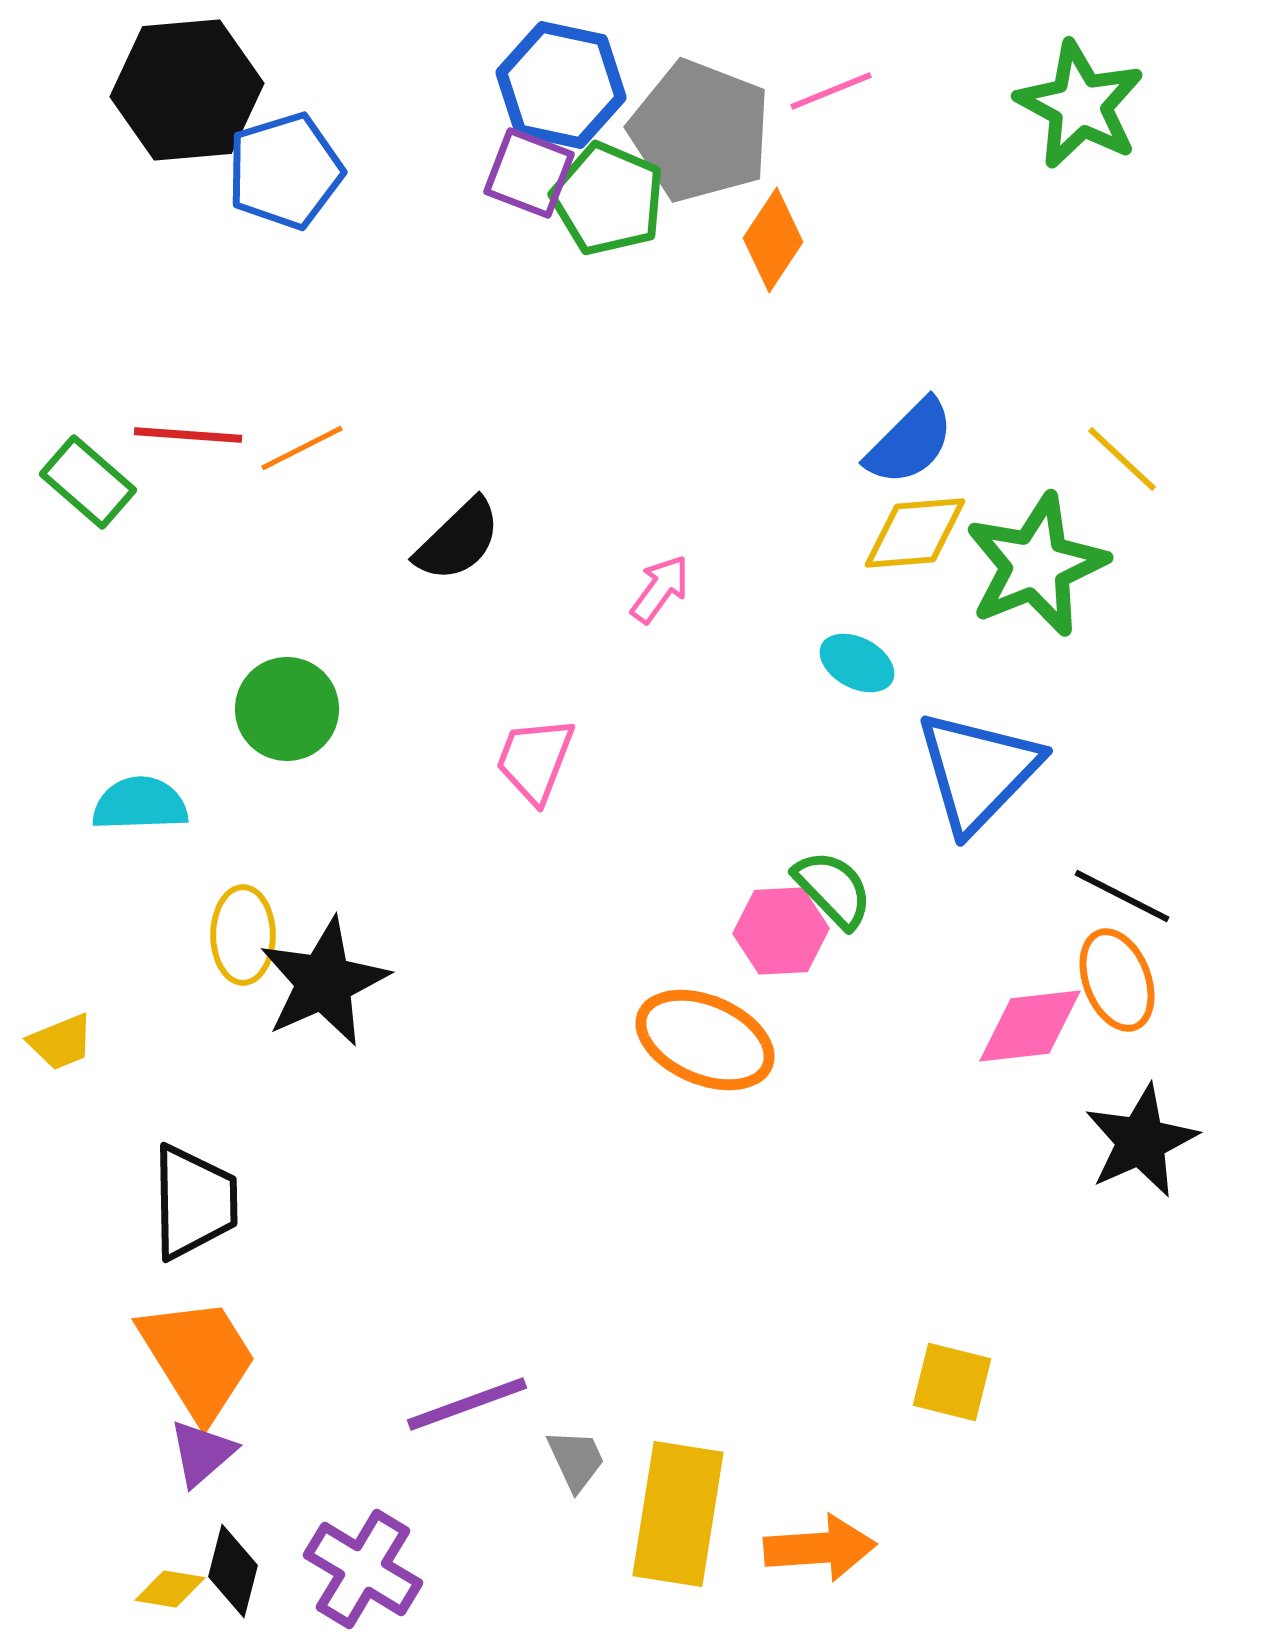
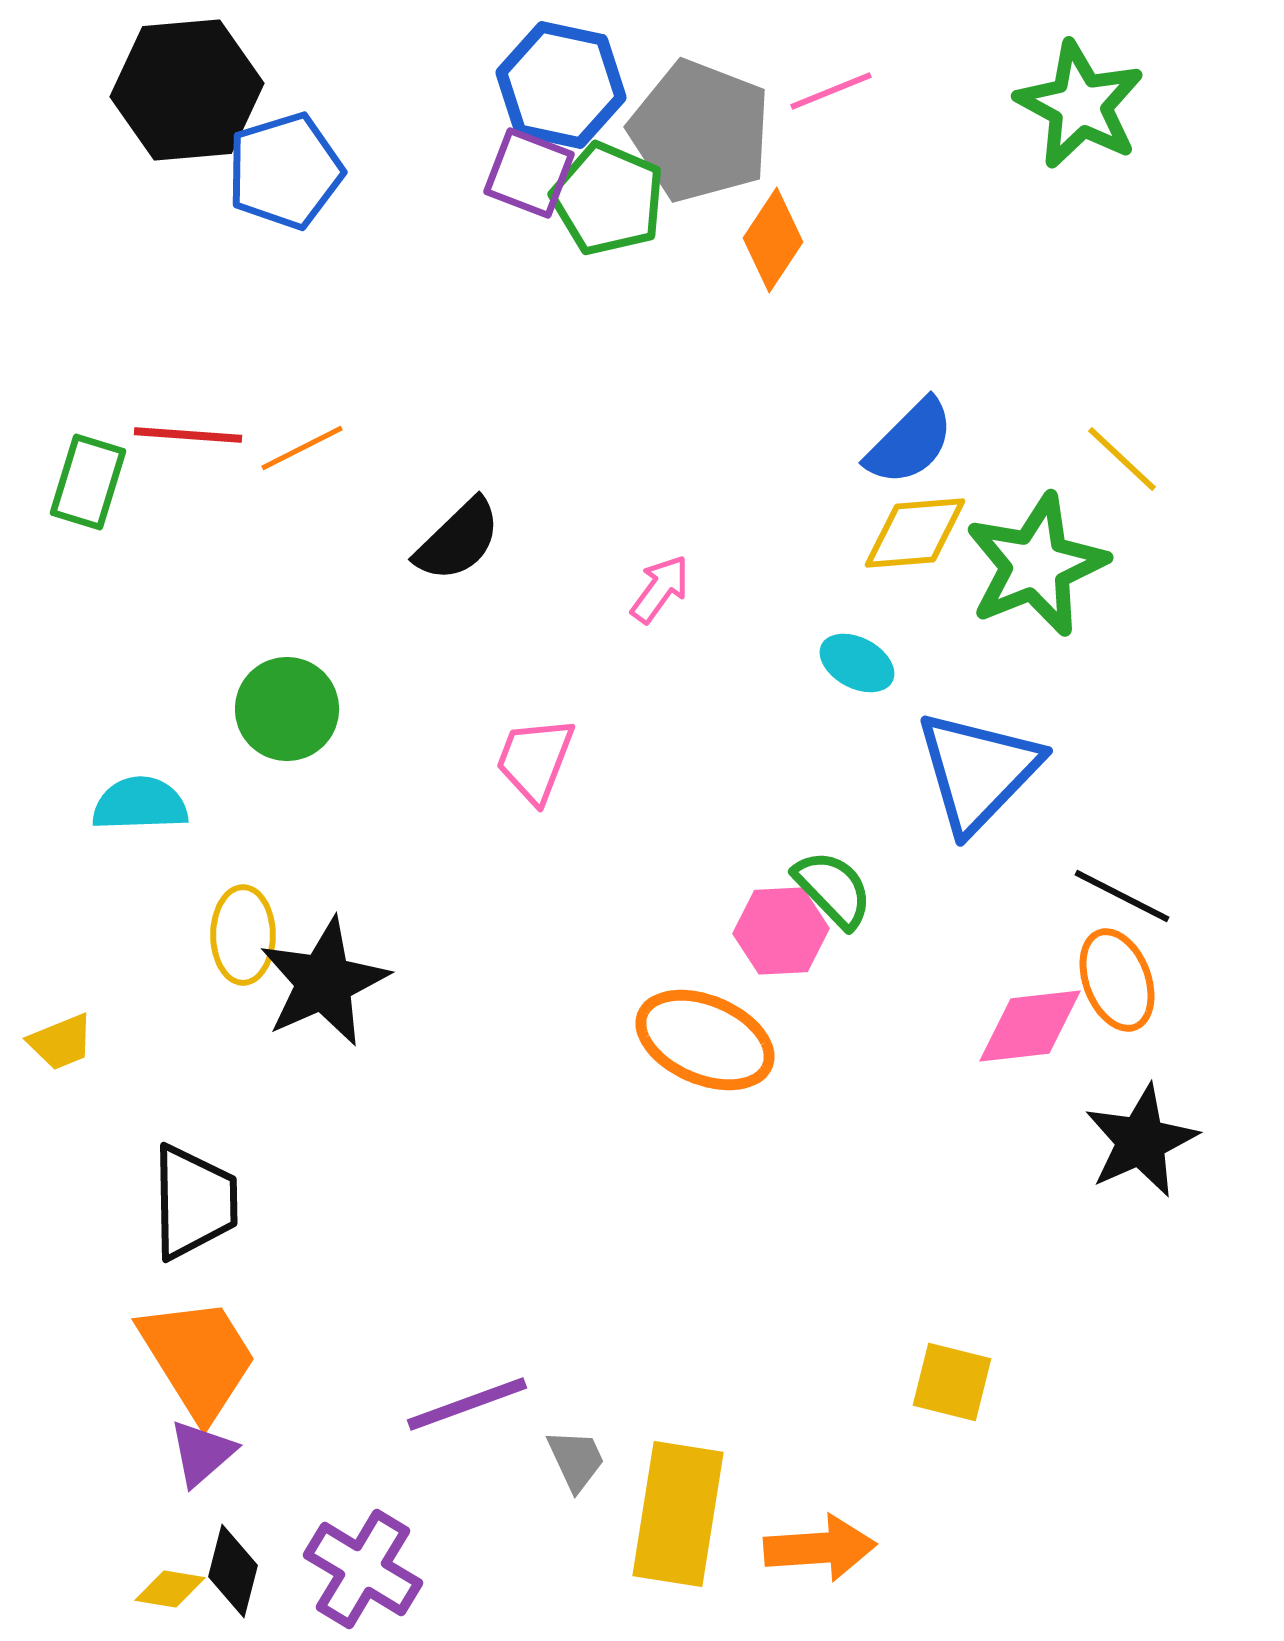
green rectangle at (88, 482): rotated 66 degrees clockwise
